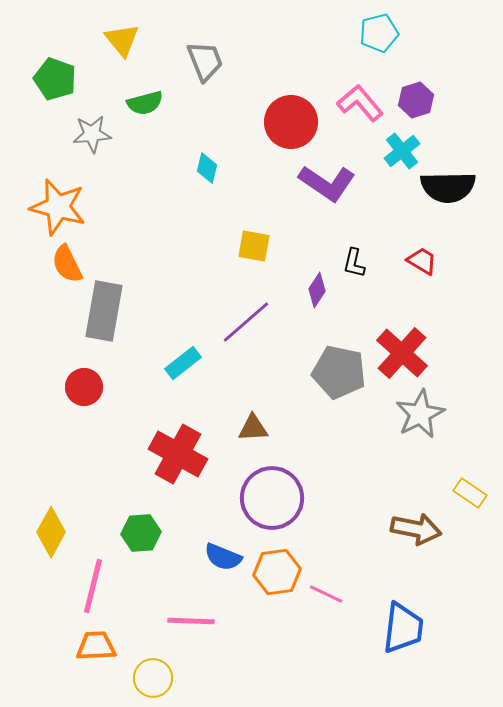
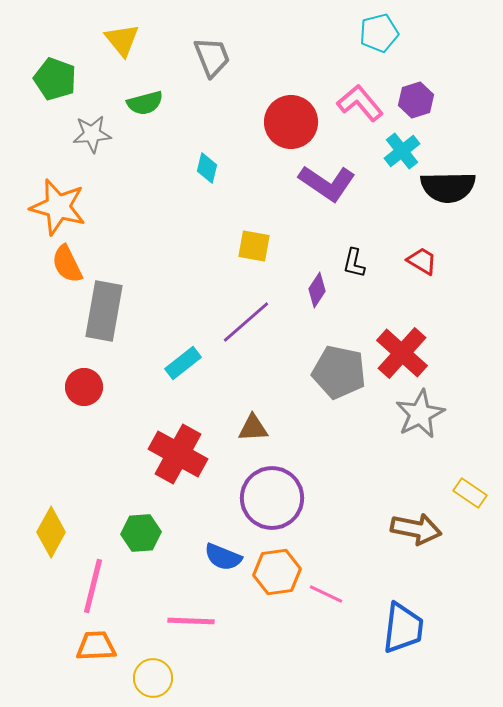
gray trapezoid at (205, 61): moved 7 px right, 4 px up
